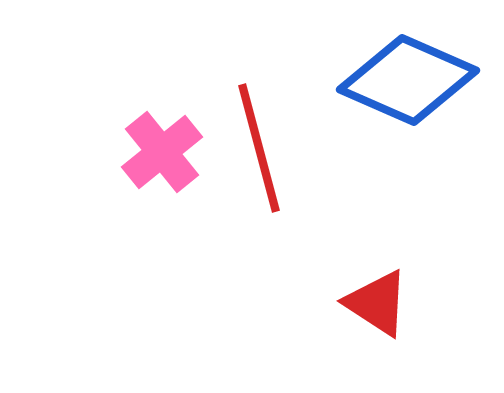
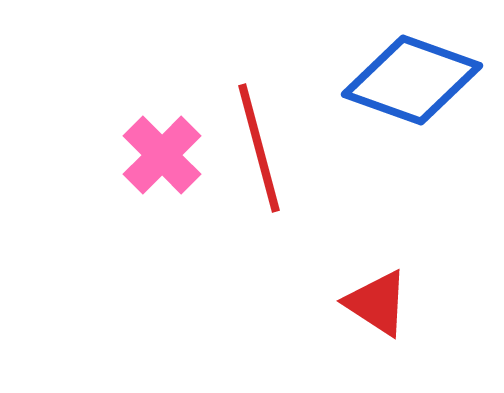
blue diamond: moved 4 px right; rotated 4 degrees counterclockwise
pink cross: moved 3 px down; rotated 6 degrees counterclockwise
